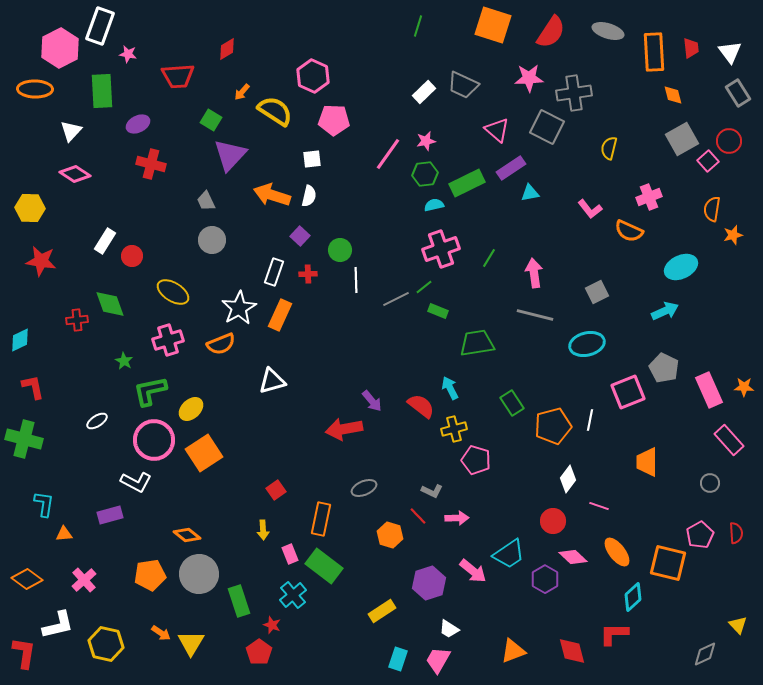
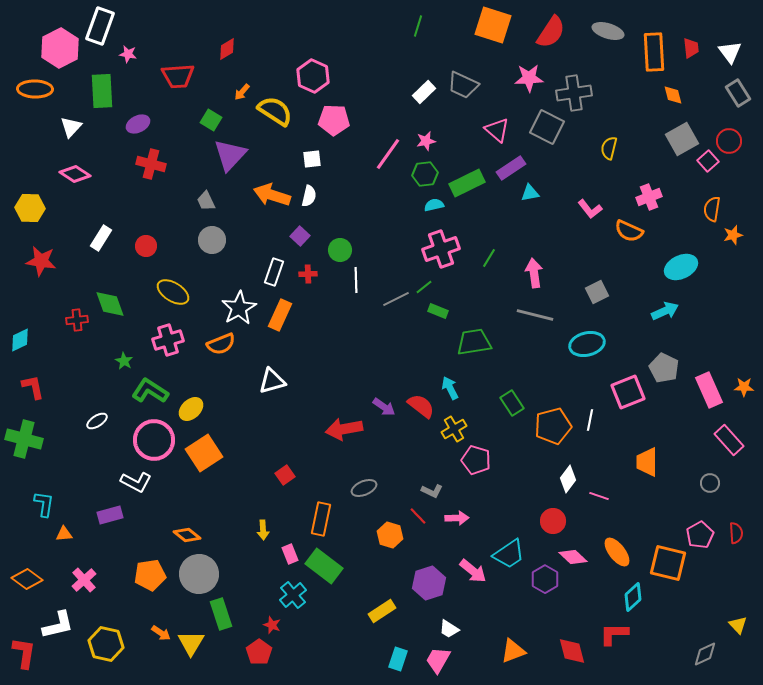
white triangle at (71, 131): moved 4 px up
white rectangle at (105, 241): moved 4 px left, 3 px up
red circle at (132, 256): moved 14 px right, 10 px up
green trapezoid at (477, 343): moved 3 px left, 1 px up
green L-shape at (150, 391): rotated 45 degrees clockwise
purple arrow at (372, 401): moved 12 px right, 6 px down; rotated 15 degrees counterclockwise
yellow cross at (454, 429): rotated 15 degrees counterclockwise
red square at (276, 490): moved 9 px right, 15 px up
pink line at (599, 506): moved 10 px up
green rectangle at (239, 601): moved 18 px left, 13 px down
